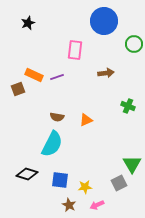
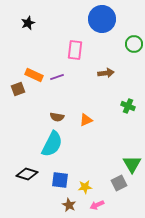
blue circle: moved 2 px left, 2 px up
